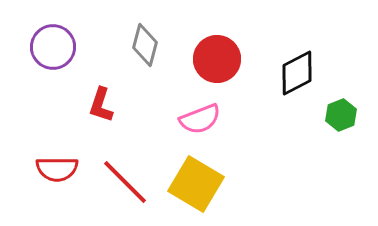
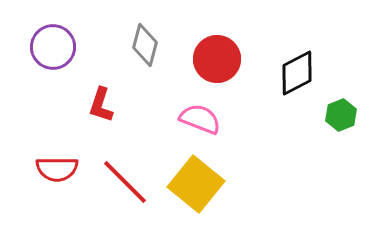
pink semicircle: rotated 138 degrees counterclockwise
yellow square: rotated 8 degrees clockwise
